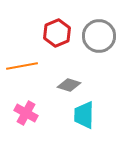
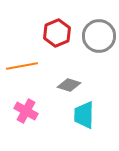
pink cross: moved 2 px up
